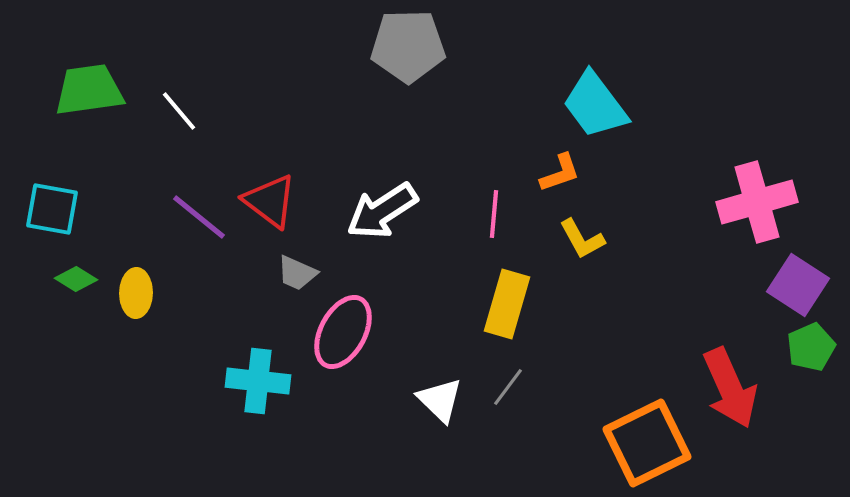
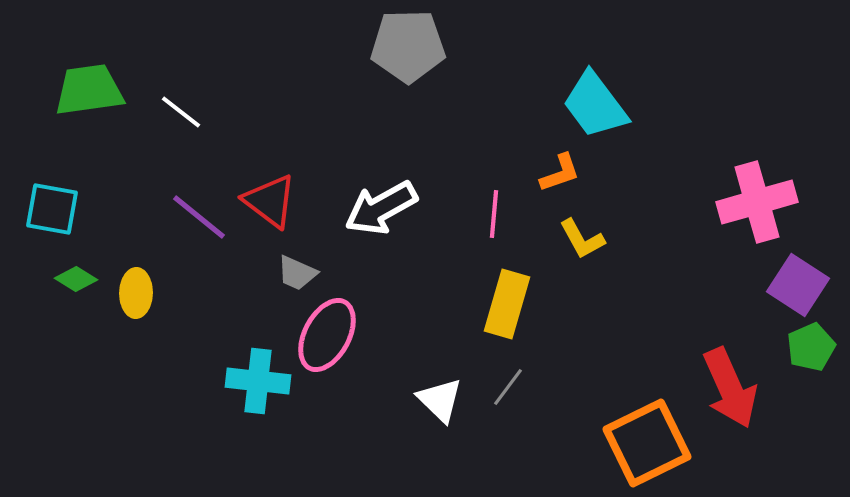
white line: moved 2 px right, 1 px down; rotated 12 degrees counterclockwise
white arrow: moved 1 px left, 3 px up; rotated 4 degrees clockwise
pink ellipse: moved 16 px left, 3 px down
